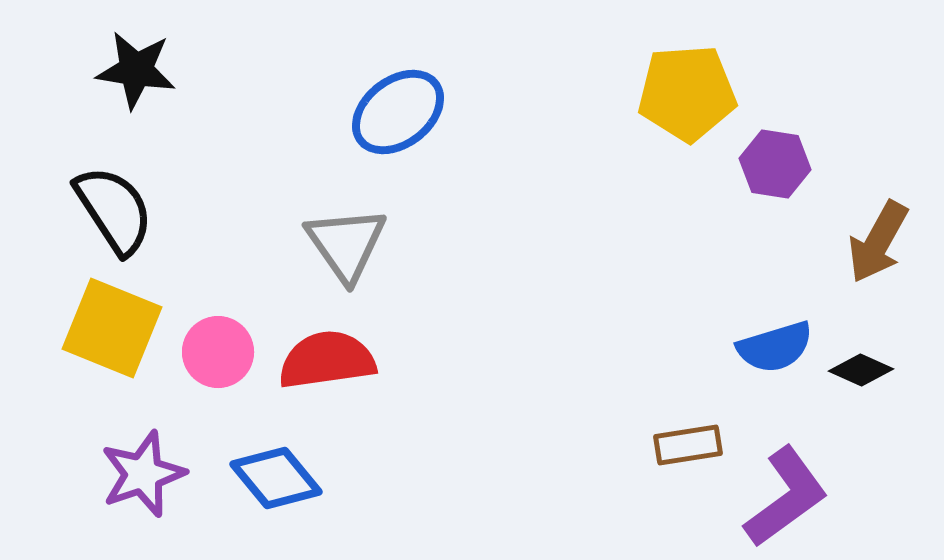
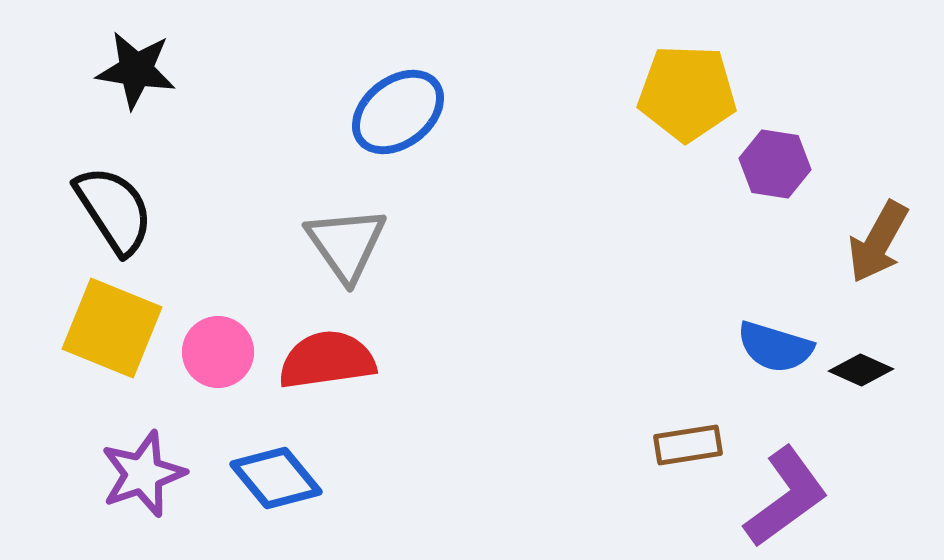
yellow pentagon: rotated 6 degrees clockwise
blue semicircle: rotated 34 degrees clockwise
